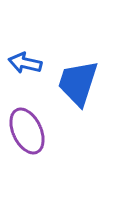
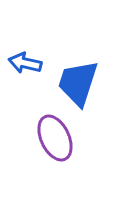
purple ellipse: moved 28 px right, 7 px down
